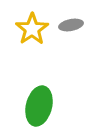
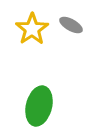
gray ellipse: rotated 40 degrees clockwise
